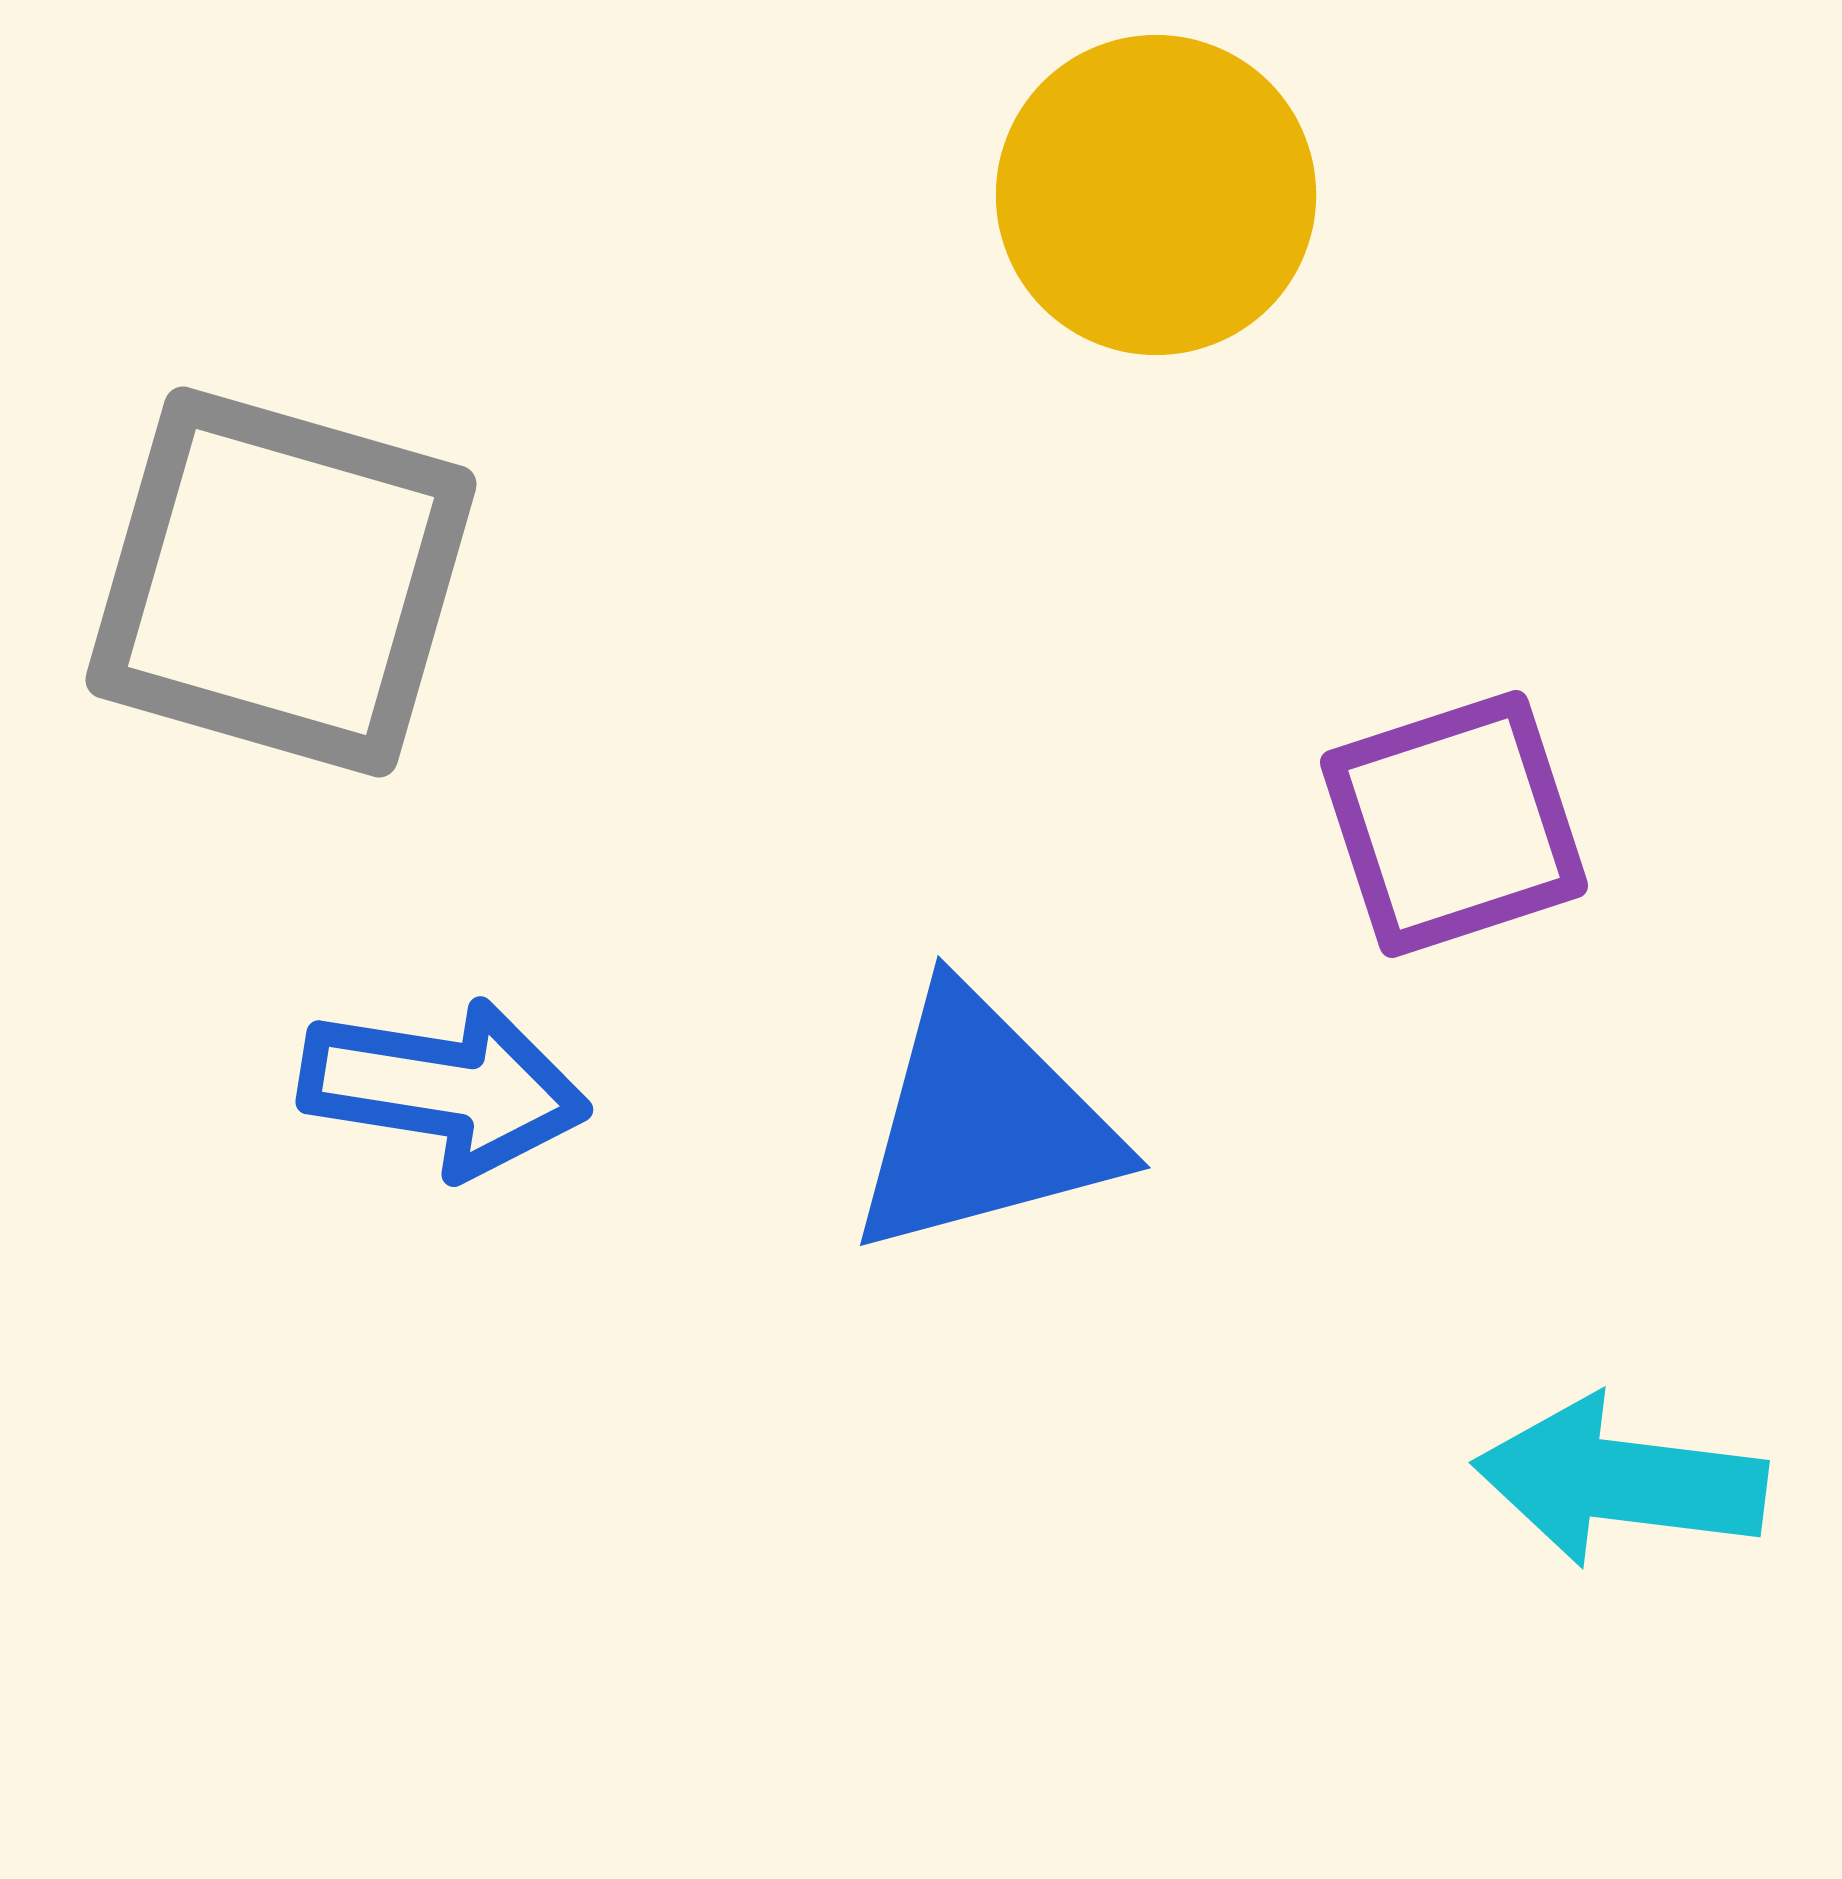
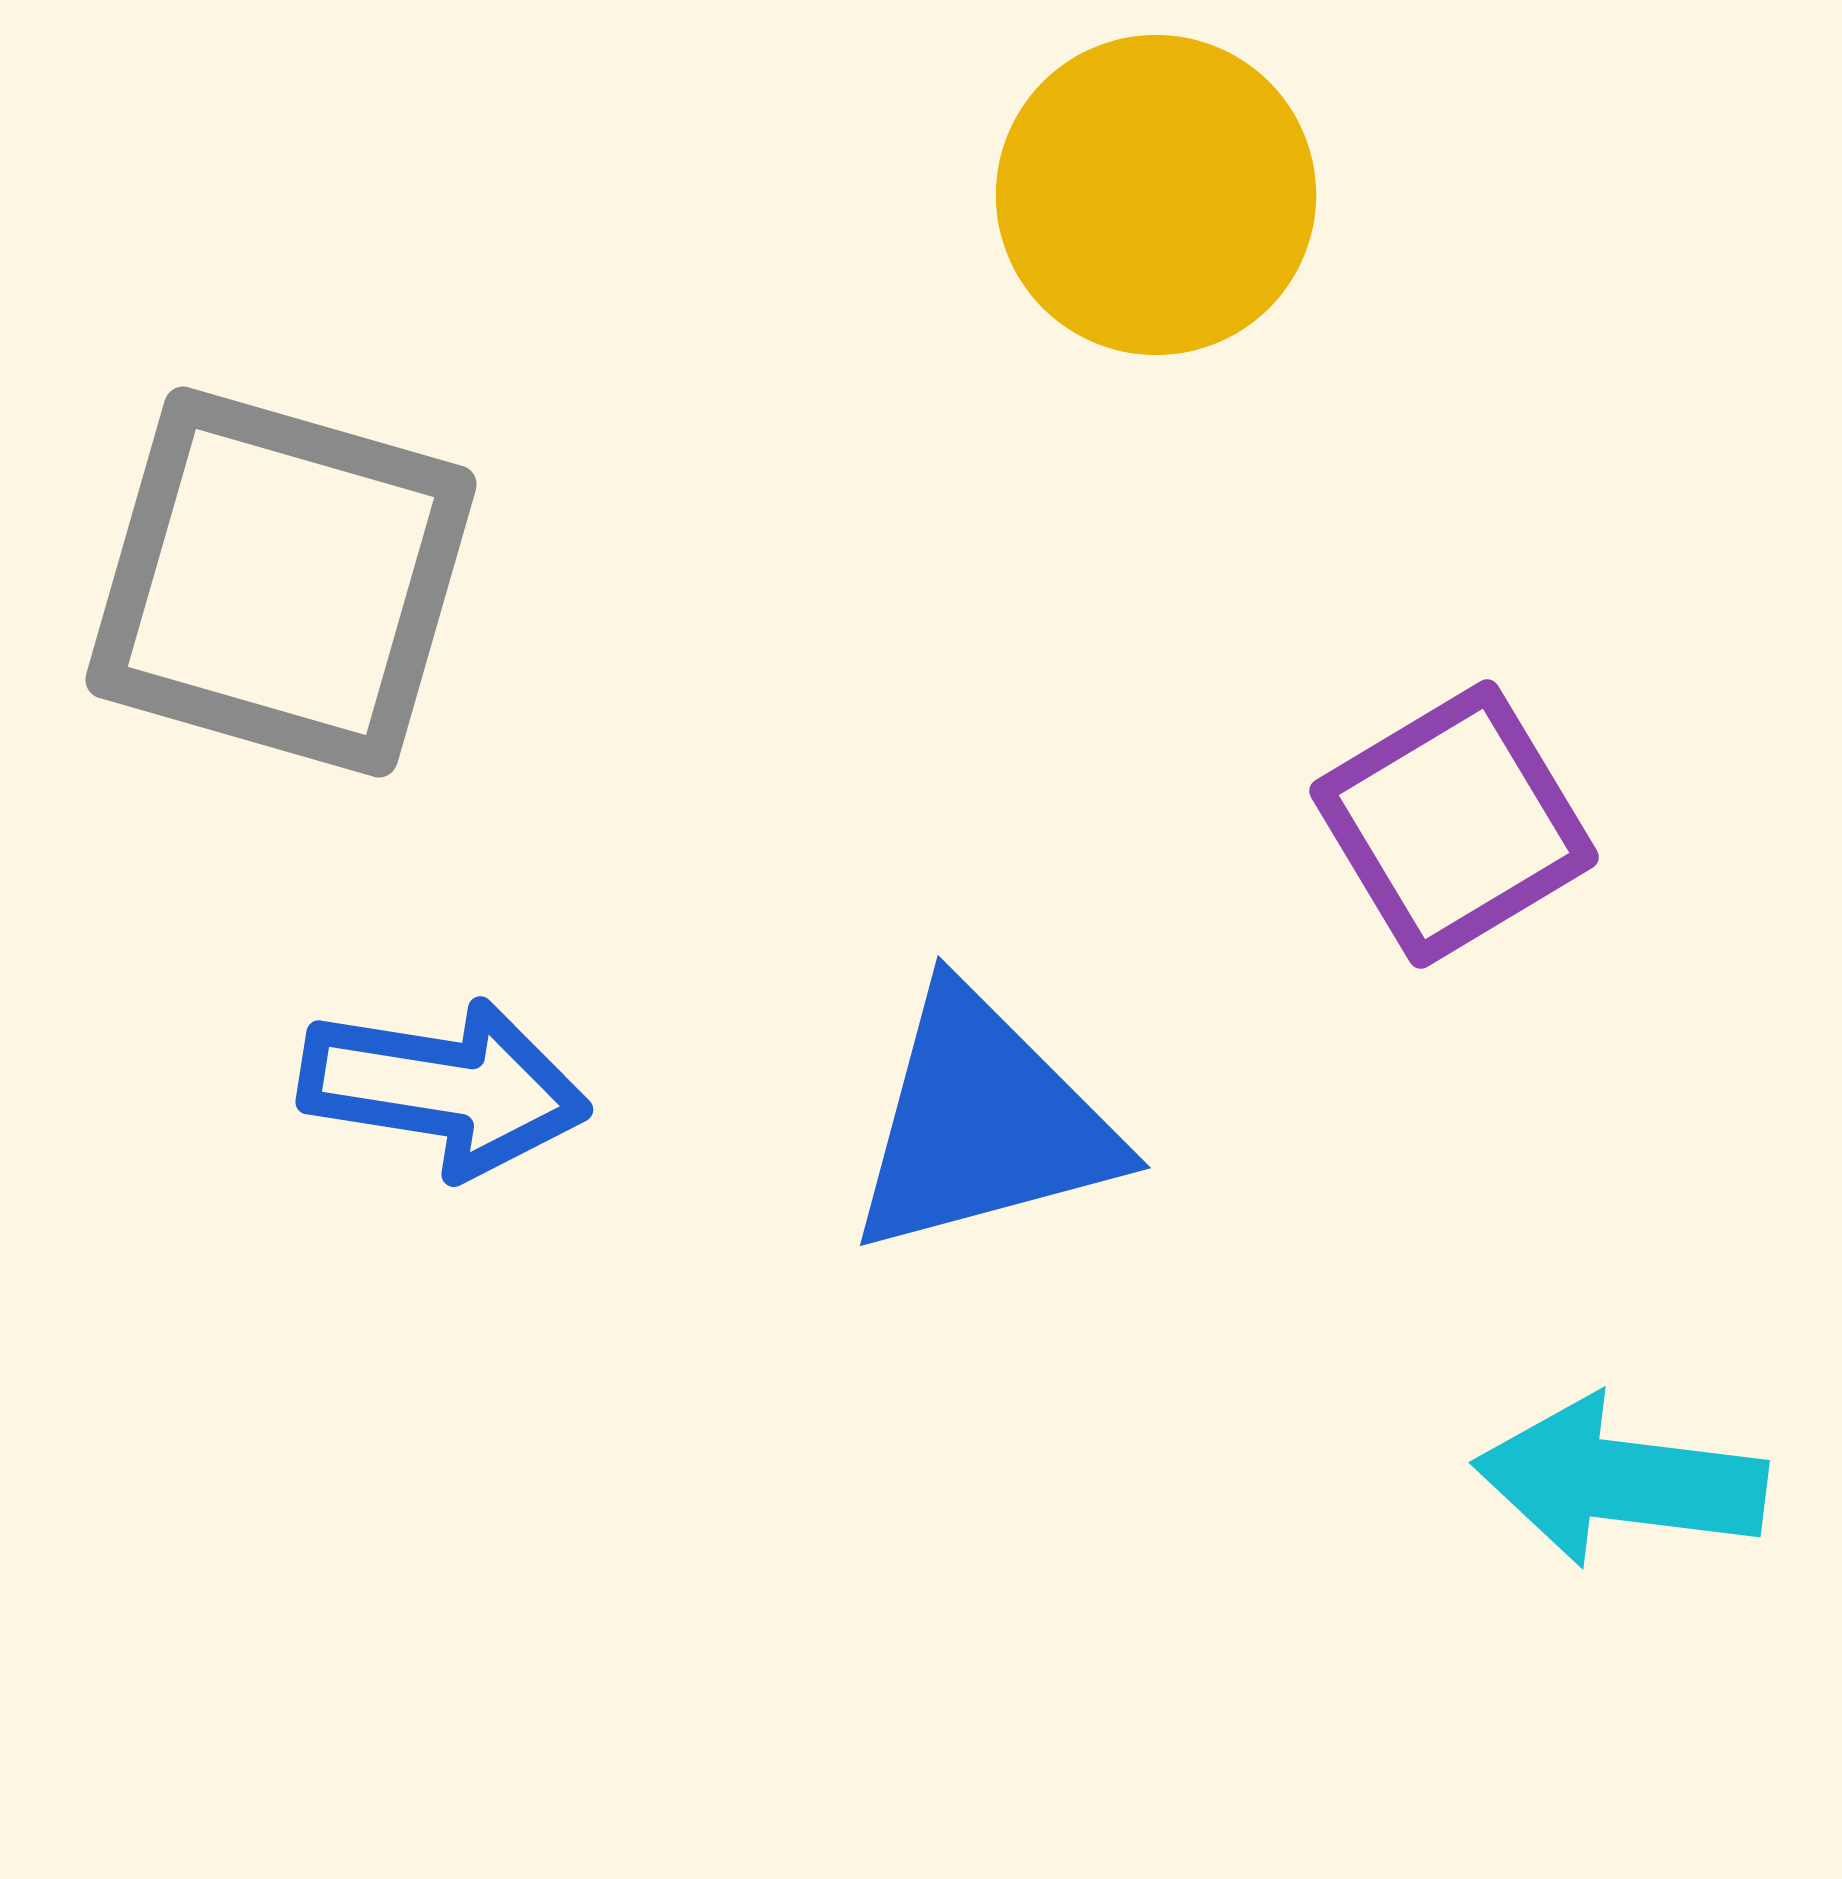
purple square: rotated 13 degrees counterclockwise
